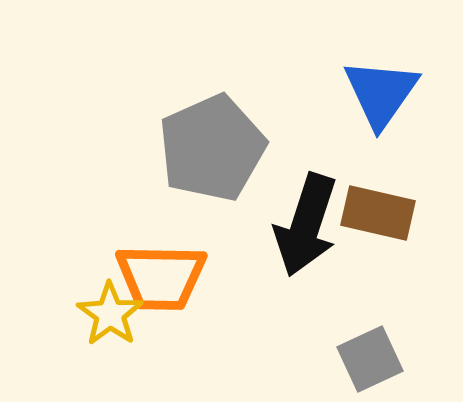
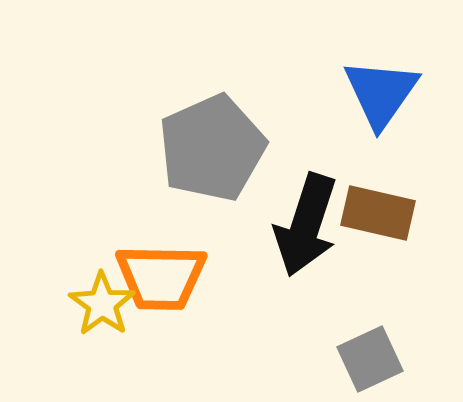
yellow star: moved 8 px left, 10 px up
